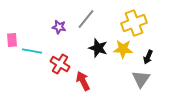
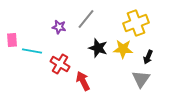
yellow cross: moved 2 px right
